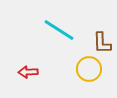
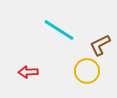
brown L-shape: moved 2 px left, 2 px down; rotated 65 degrees clockwise
yellow circle: moved 2 px left, 2 px down
